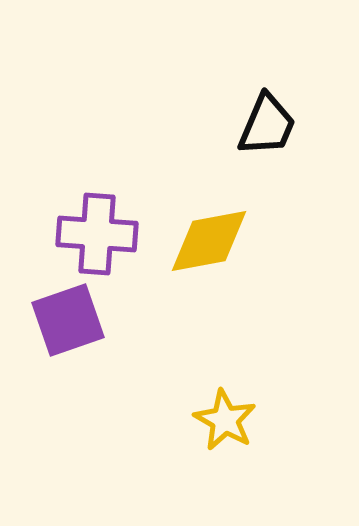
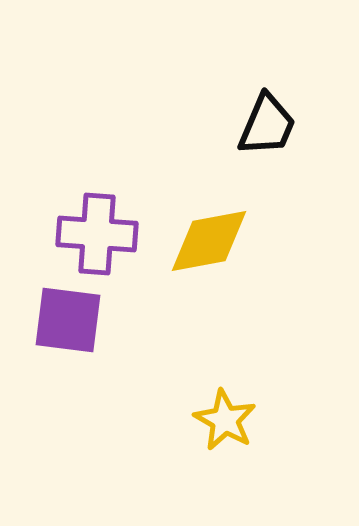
purple square: rotated 26 degrees clockwise
